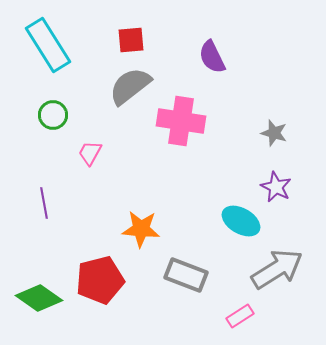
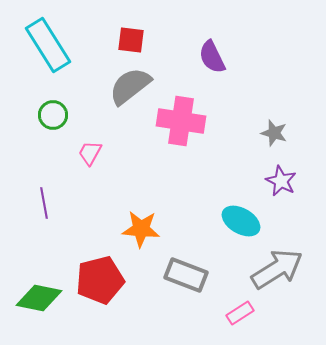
red square: rotated 12 degrees clockwise
purple star: moved 5 px right, 6 px up
green diamond: rotated 24 degrees counterclockwise
pink rectangle: moved 3 px up
